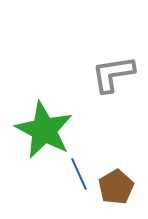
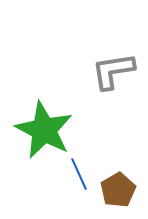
gray L-shape: moved 3 px up
brown pentagon: moved 2 px right, 3 px down
